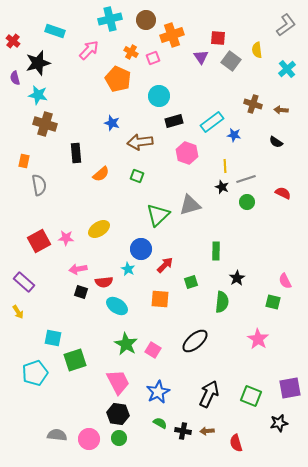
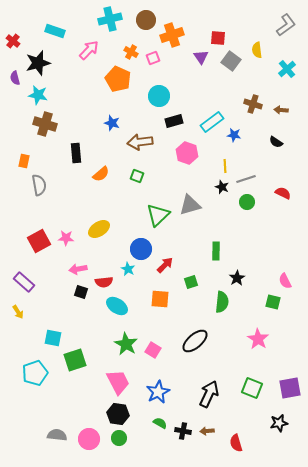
green square at (251, 396): moved 1 px right, 8 px up
